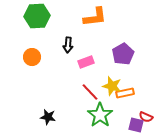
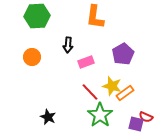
orange L-shape: rotated 105 degrees clockwise
orange rectangle: rotated 24 degrees counterclockwise
black star: rotated 14 degrees clockwise
purple square: moved 1 px up
